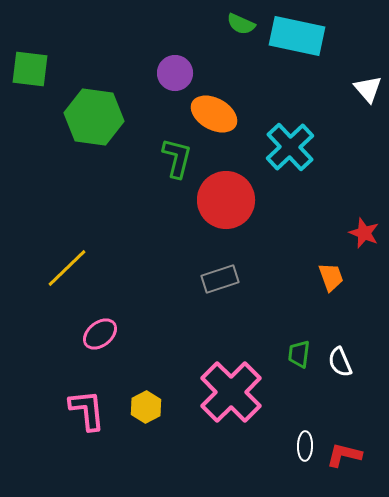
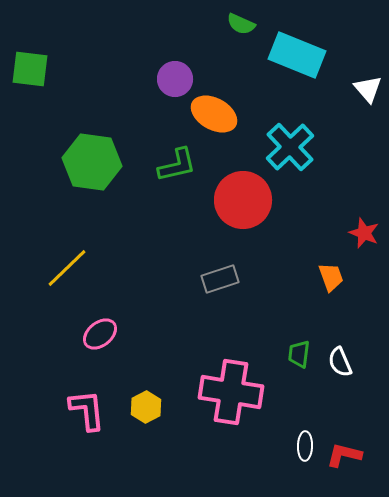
cyan rectangle: moved 19 px down; rotated 10 degrees clockwise
purple circle: moved 6 px down
green hexagon: moved 2 px left, 45 px down
green L-shape: moved 7 px down; rotated 63 degrees clockwise
red circle: moved 17 px right
pink cross: rotated 36 degrees counterclockwise
